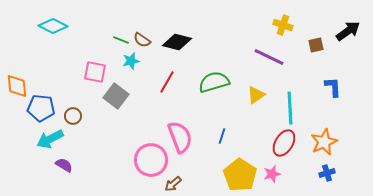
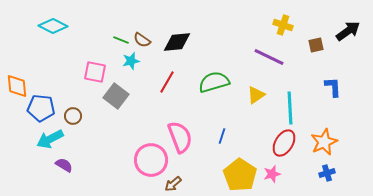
black diamond: rotated 20 degrees counterclockwise
